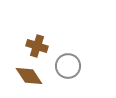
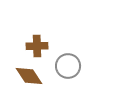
brown cross: rotated 20 degrees counterclockwise
